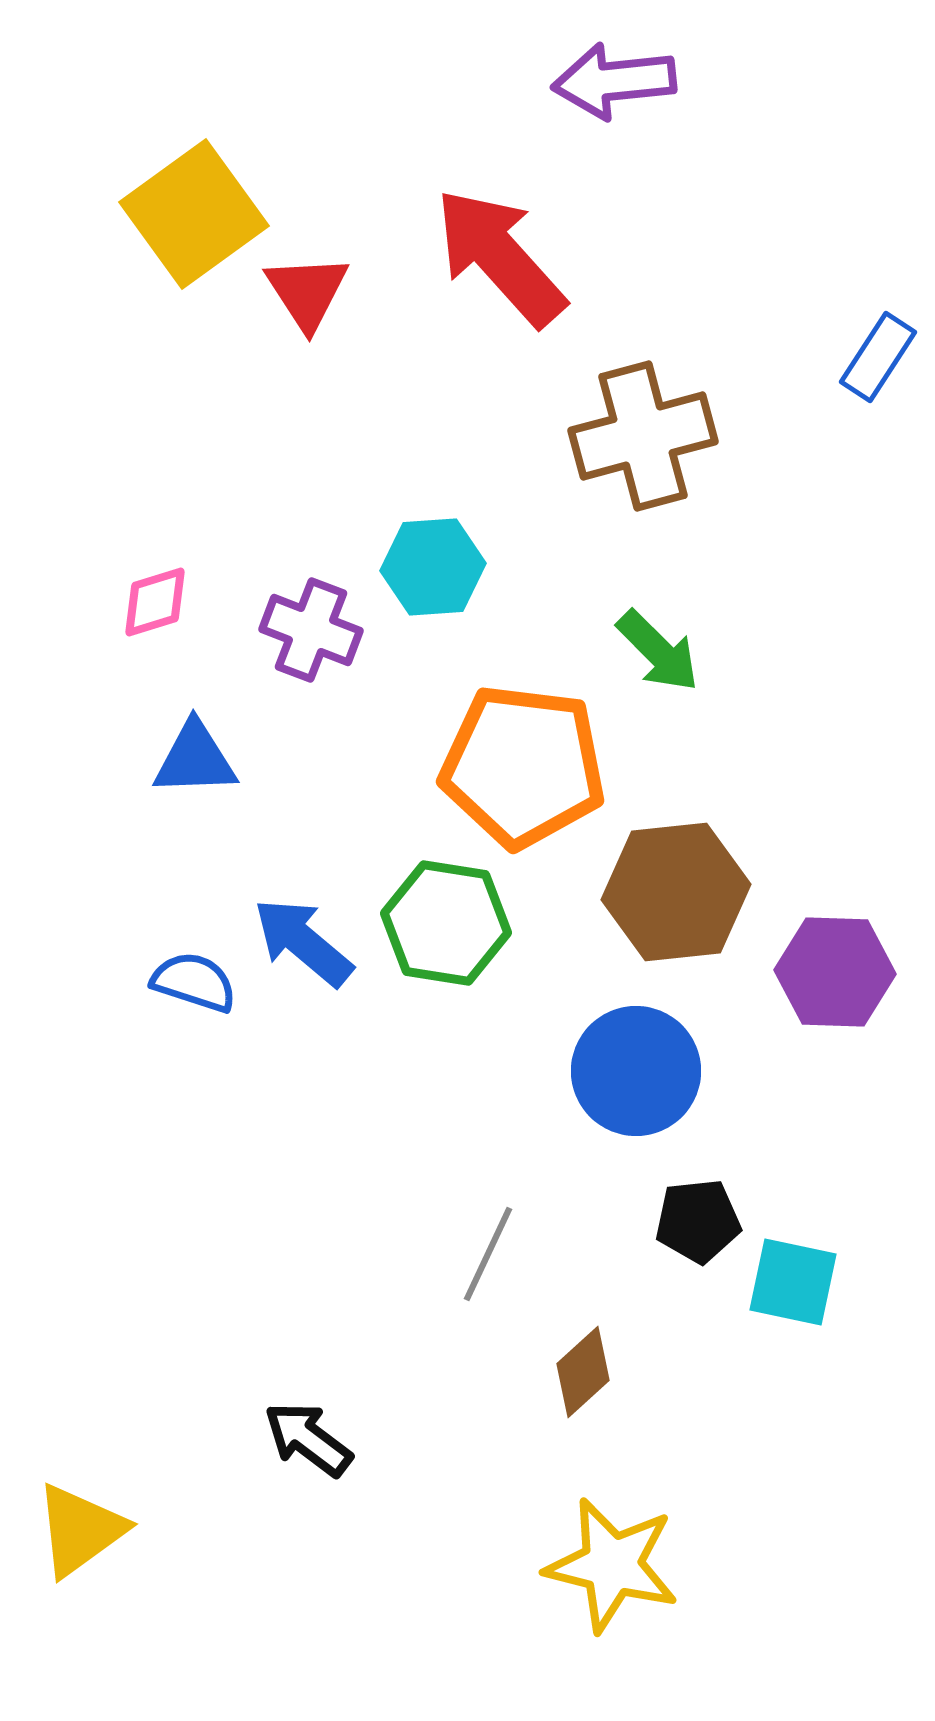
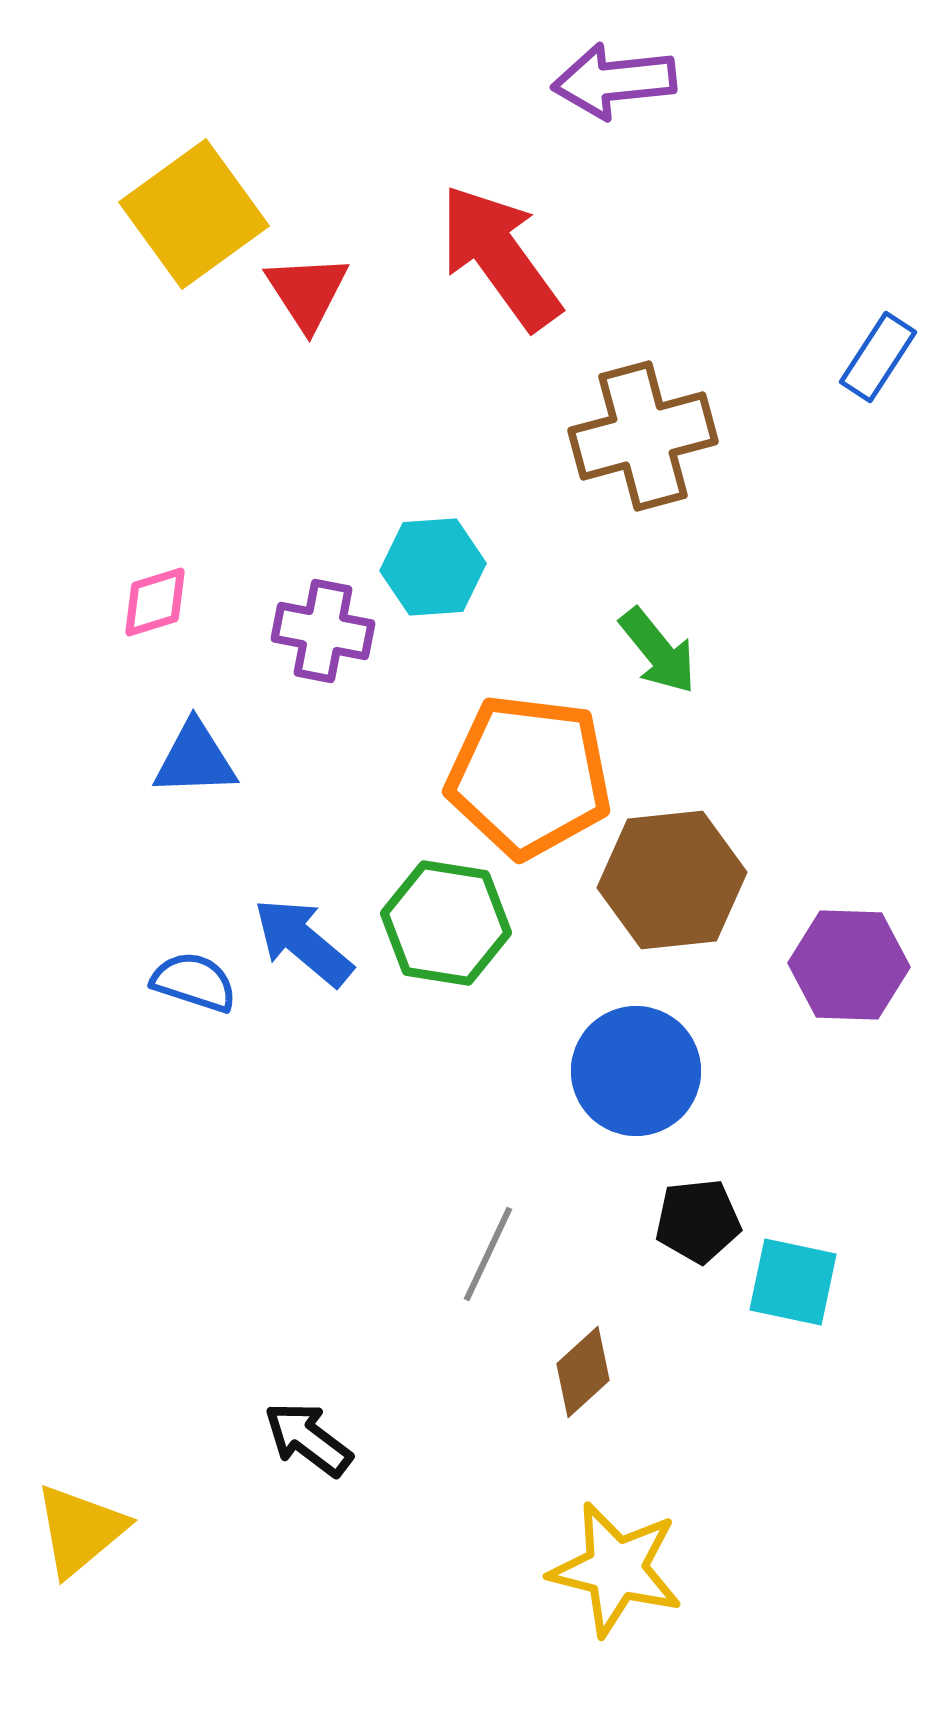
red arrow: rotated 6 degrees clockwise
purple cross: moved 12 px right, 1 px down; rotated 10 degrees counterclockwise
green arrow: rotated 6 degrees clockwise
orange pentagon: moved 6 px right, 10 px down
brown hexagon: moved 4 px left, 12 px up
purple hexagon: moved 14 px right, 7 px up
yellow triangle: rotated 4 degrees counterclockwise
yellow star: moved 4 px right, 4 px down
